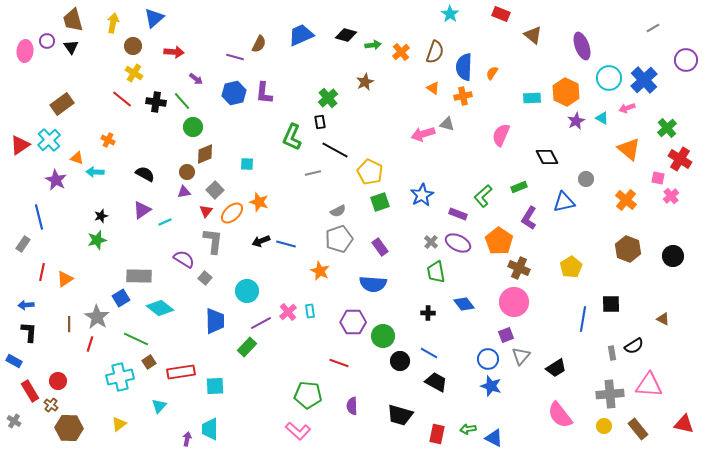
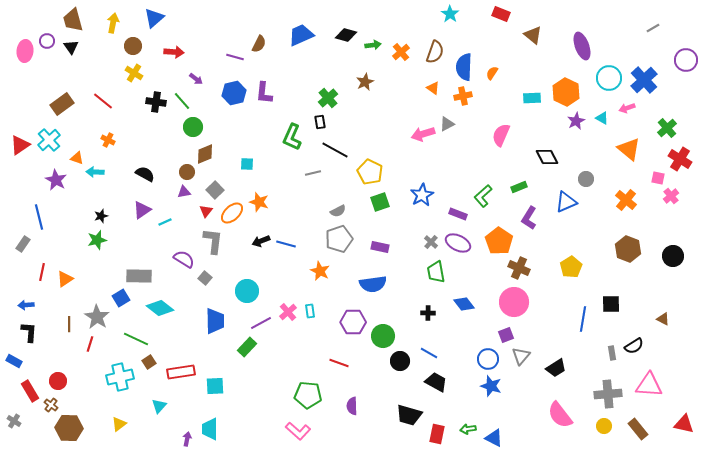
red line at (122, 99): moved 19 px left, 2 px down
gray triangle at (447, 124): rotated 42 degrees counterclockwise
blue triangle at (564, 202): moved 2 px right; rotated 10 degrees counterclockwise
purple rectangle at (380, 247): rotated 42 degrees counterclockwise
blue semicircle at (373, 284): rotated 12 degrees counterclockwise
gray cross at (610, 394): moved 2 px left
black trapezoid at (400, 415): moved 9 px right
